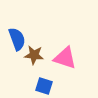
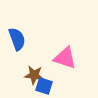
brown star: moved 20 px down
